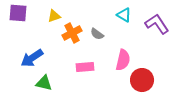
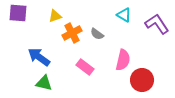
yellow triangle: moved 1 px right
blue arrow: moved 7 px right, 1 px up; rotated 70 degrees clockwise
pink rectangle: rotated 42 degrees clockwise
